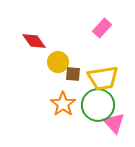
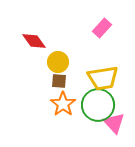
brown square: moved 14 px left, 7 px down
